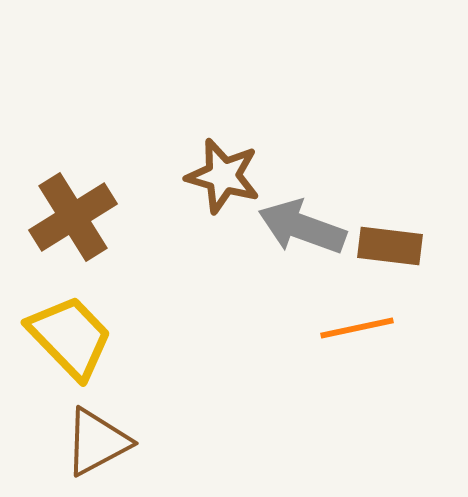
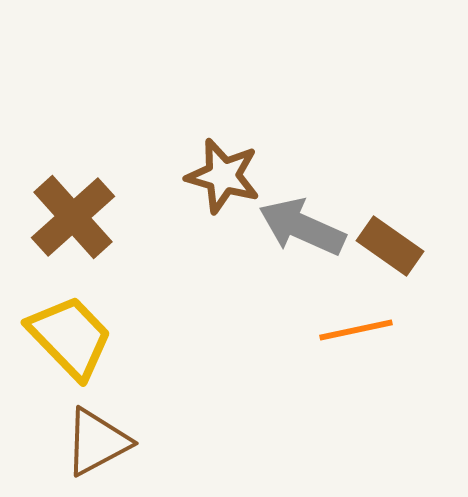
brown cross: rotated 10 degrees counterclockwise
gray arrow: rotated 4 degrees clockwise
brown rectangle: rotated 28 degrees clockwise
orange line: moved 1 px left, 2 px down
